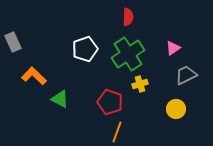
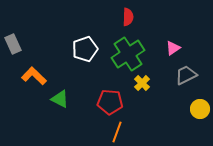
gray rectangle: moved 2 px down
yellow cross: moved 2 px right, 1 px up; rotated 28 degrees counterclockwise
red pentagon: rotated 15 degrees counterclockwise
yellow circle: moved 24 px right
